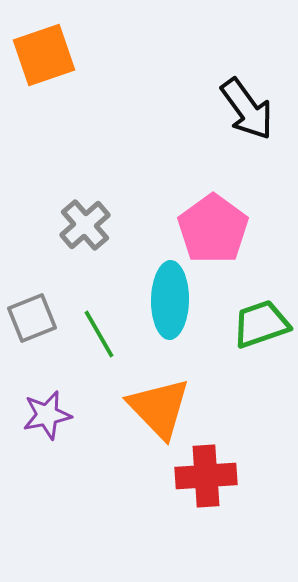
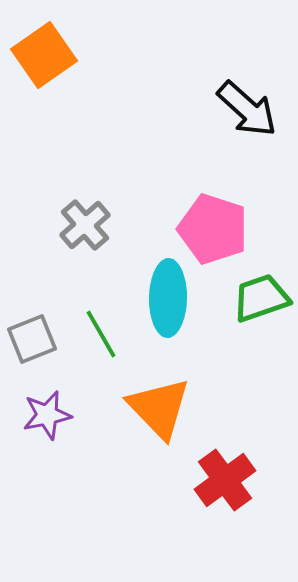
orange square: rotated 16 degrees counterclockwise
black arrow: rotated 12 degrees counterclockwise
pink pentagon: rotated 18 degrees counterclockwise
cyan ellipse: moved 2 px left, 2 px up
gray square: moved 21 px down
green trapezoid: moved 26 px up
green line: moved 2 px right
red cross: moved 19 px right, 4 px down; rotated 32 degrees counterclockwise
